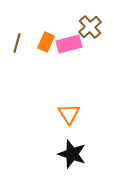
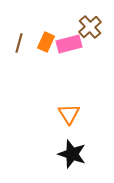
brown line: moved 2 px right
